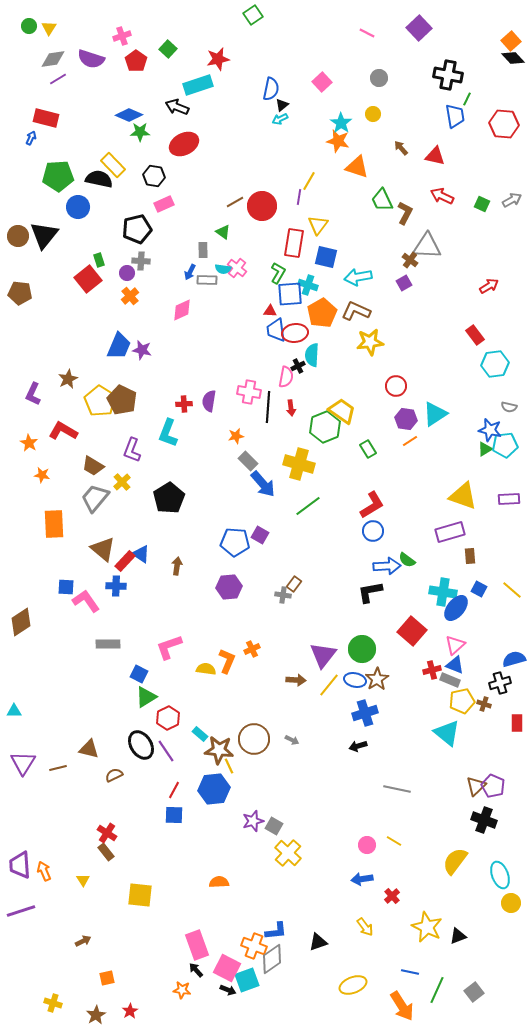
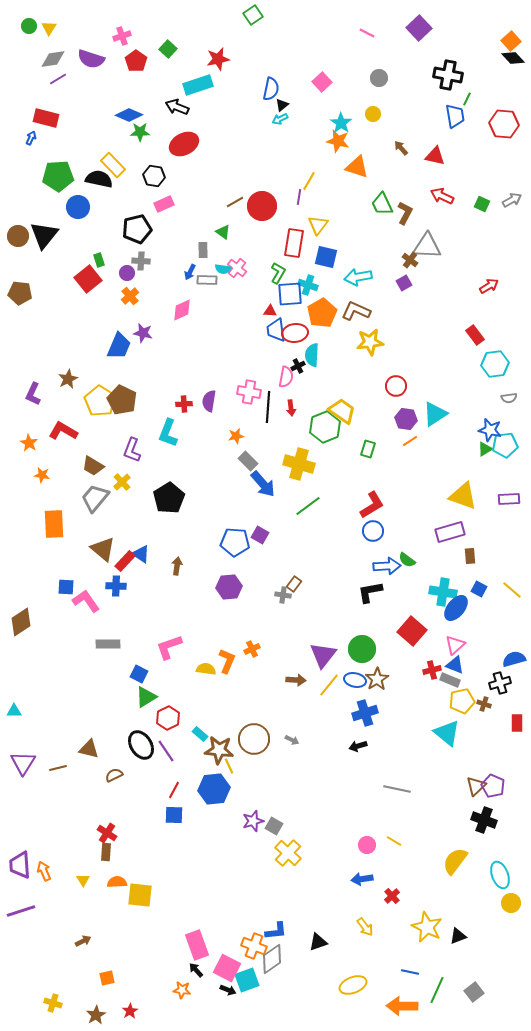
green trapezoid at (382, 200): moved 4 px down
purple star at (142, 350): moved 1 px right, 17 px up
gray semicircle at (509, 407): moved 9 px up; rotated 21 degrees counterclockwise
green rectangle at (368, 449): rotated 48 degrees clockwise
brown rectangle at (106, 852): rotated 42 degrees clockwise
orange semicircle at (219, 882): moved 102 px left
orange arrow at (402, 1006): rotated 124 degrees clockwise
